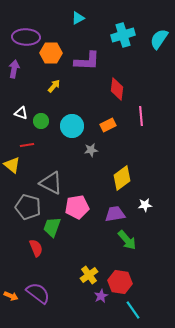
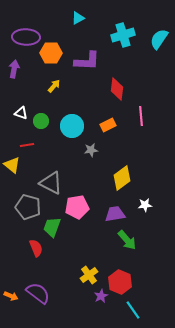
red hexagon: rotated 15 degrees clockwise
